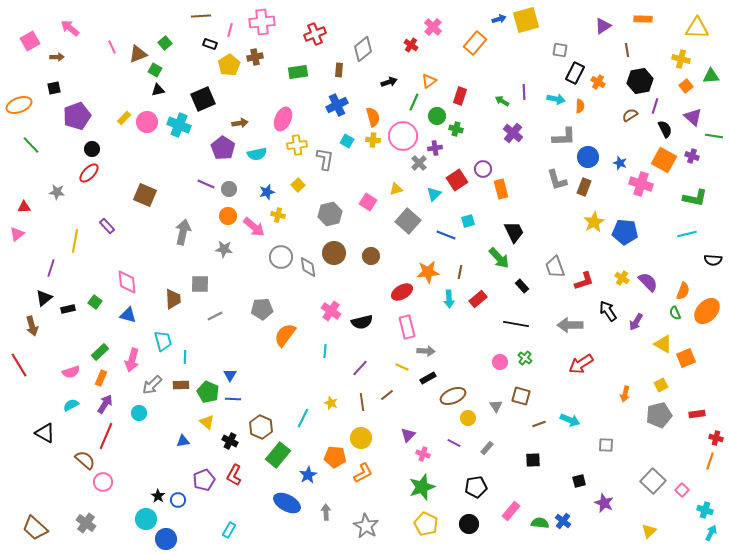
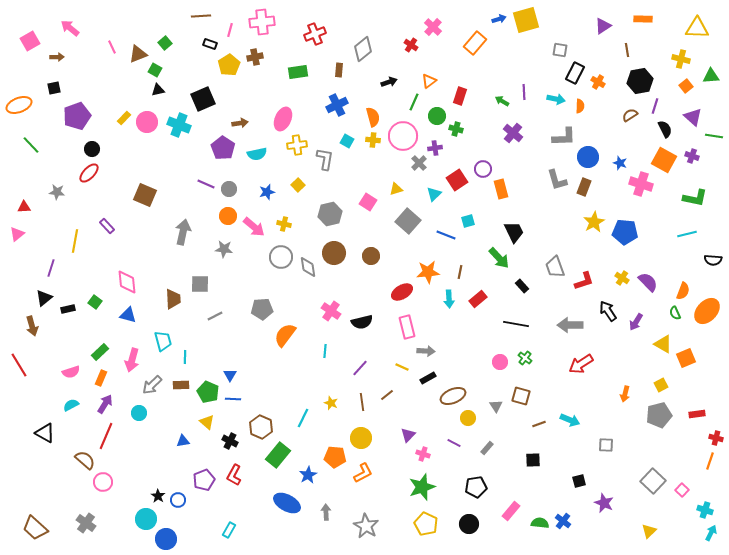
yellow cross at (278, 215): moved 6 px right, 9 px down
